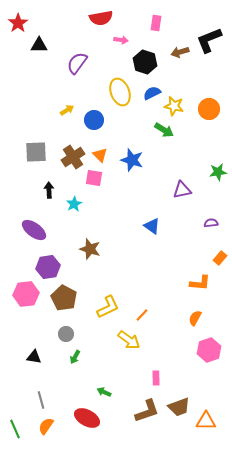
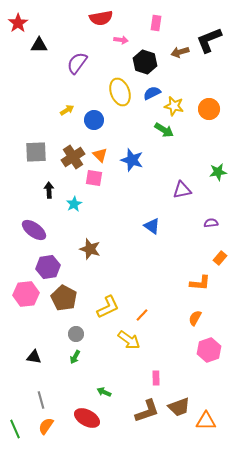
gray circle at (66, 334): moved 10 px right
